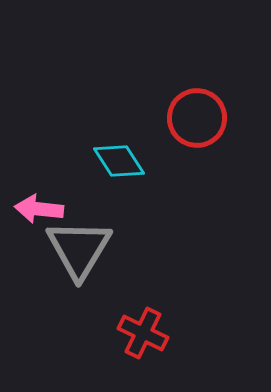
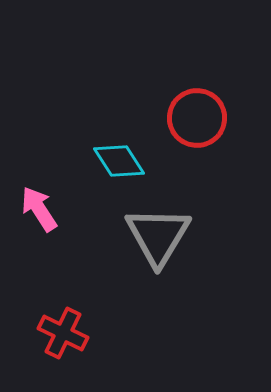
pink arrow: rotated 51 degrees clockwise
gray triangle: moved 79 px right, 13 px up
red cross: moved 80 px left
